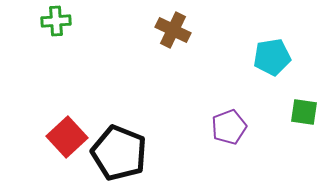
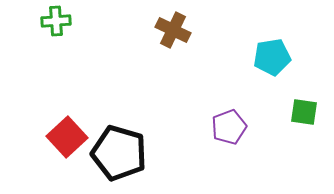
black pentagon: rotated 6 degrees counterclockwise
